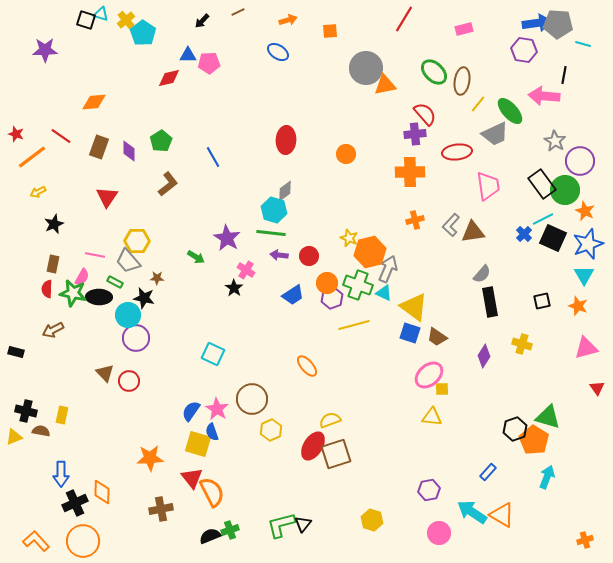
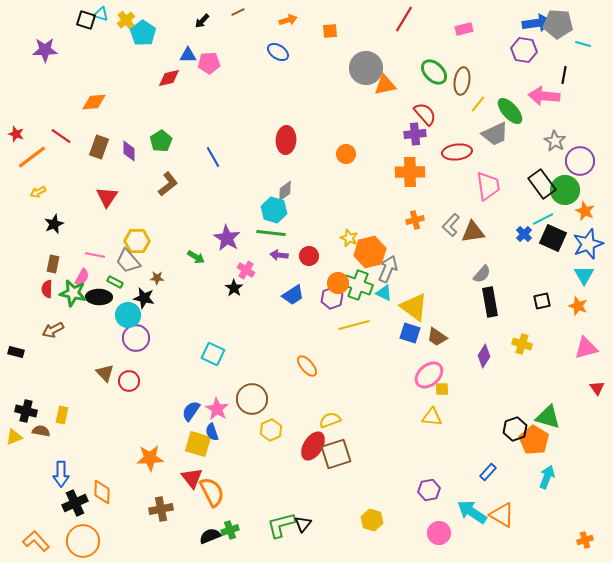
orange circle at (327, 283): moved 11 px right
